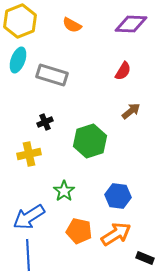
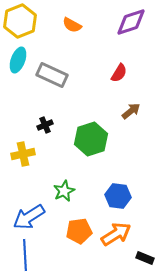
purple diamond: moved 2 px up; rotated 20 degrees counterclockwise
red semicircle: moved 4 px left, 2 px down
gray rectangle: rotated 8 degrees clockwise
black cross: moved 3 px down
green hexagon: moved 1 px right, 2 px up
yellow cross: moved 6 px left
green star: rotated 10 degrees clockwise
orange pentagon: rotated 20 degrees counterclockwise
blue line: moved 3 px left
